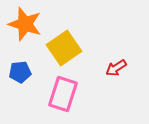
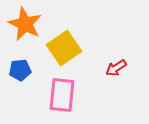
orange star: rotated 8 degrees clockwise
blue pentagon: moved 2 px up
pink rectangle: moved 1 px left, 1 px down; rotated 12 degrees counterclockwise
